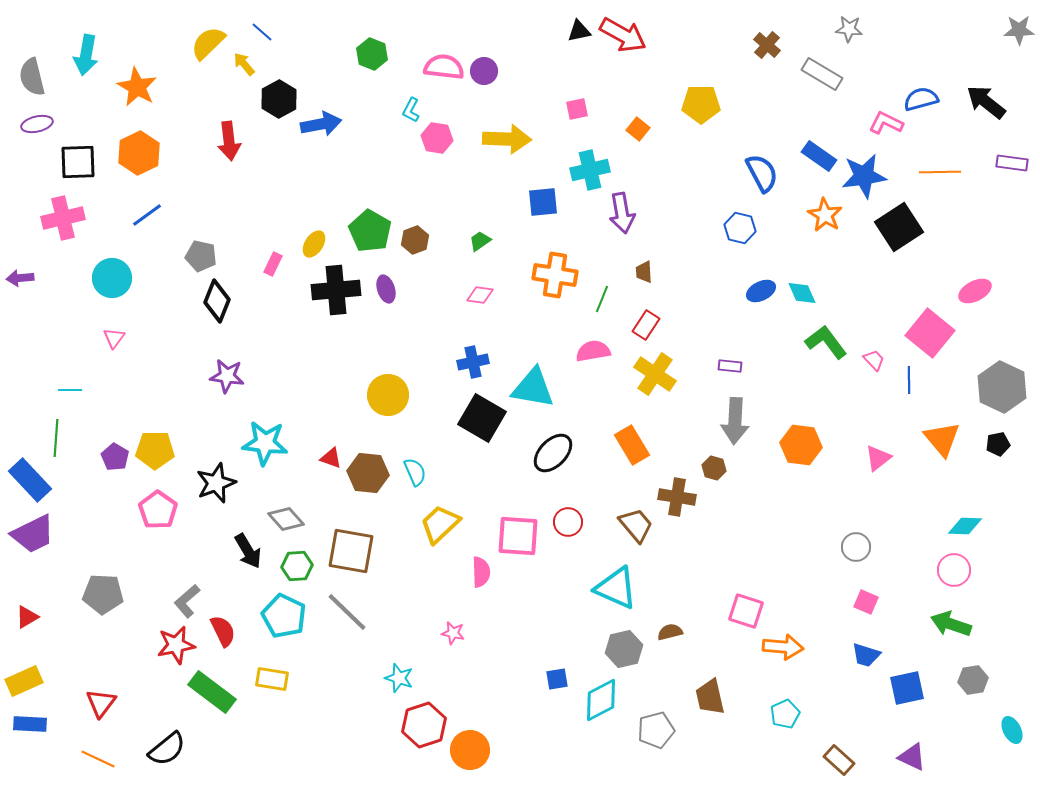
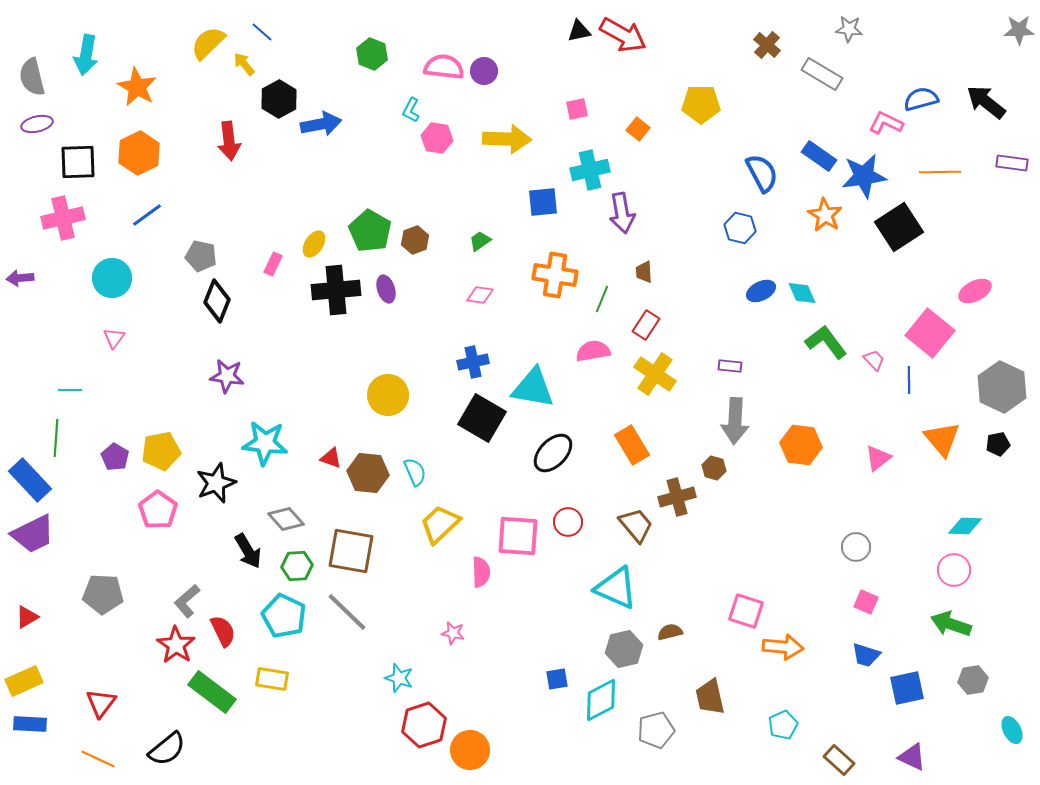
yellow pentagon at (155, 450): moved 6 px right, 1 px down; rotated 12 degrees counterclockwise
brown cross at (677, 497): rotated 24 degrees counterclockwise
red star at (176, 645): rotated 27 degrees counterclockwise
cyan pentagon at (785, 714): moved 2 px left, 11 px down
